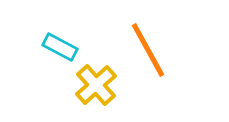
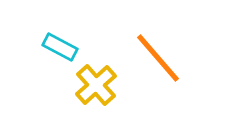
orange line: moved 10 px right, 8 px down; rotated 12 degrees counterclockwise
